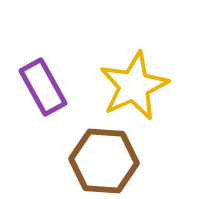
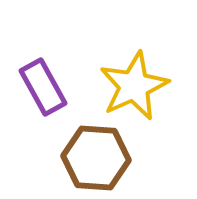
brown hexagon: moved 8 px left, 3 px up
